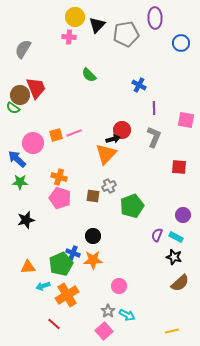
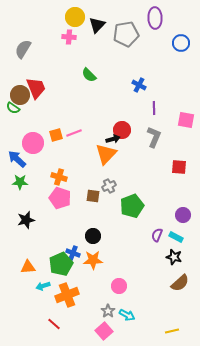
orange cross at (67, 295): rotated 10 degrees clockwise
